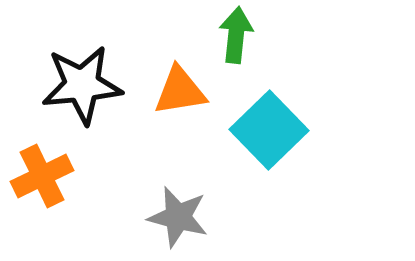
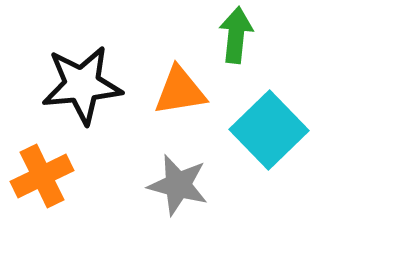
gray star: moved 32 px up
